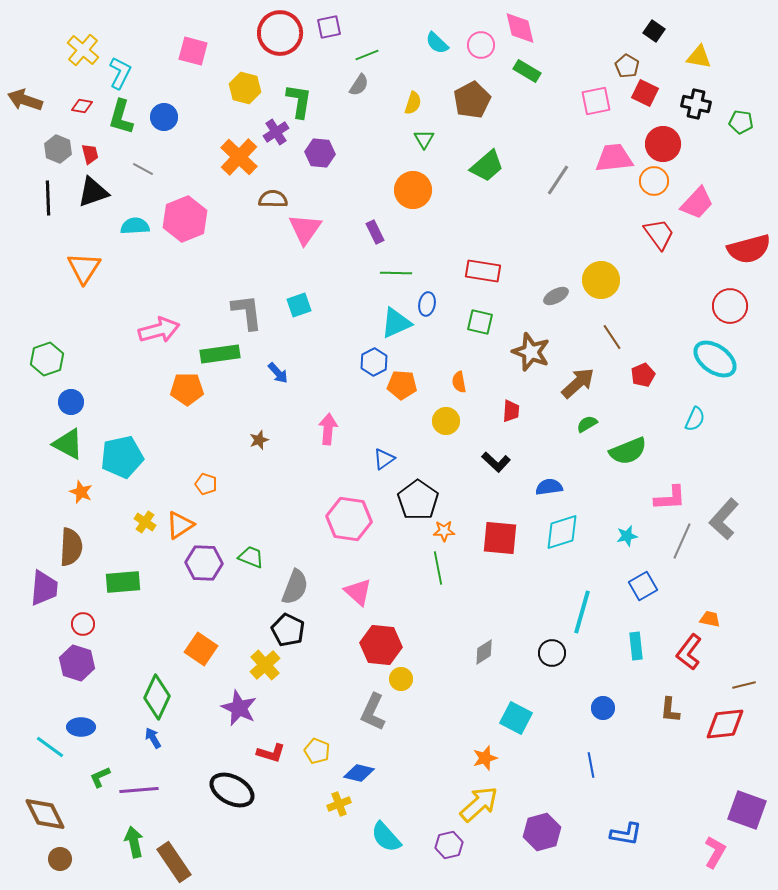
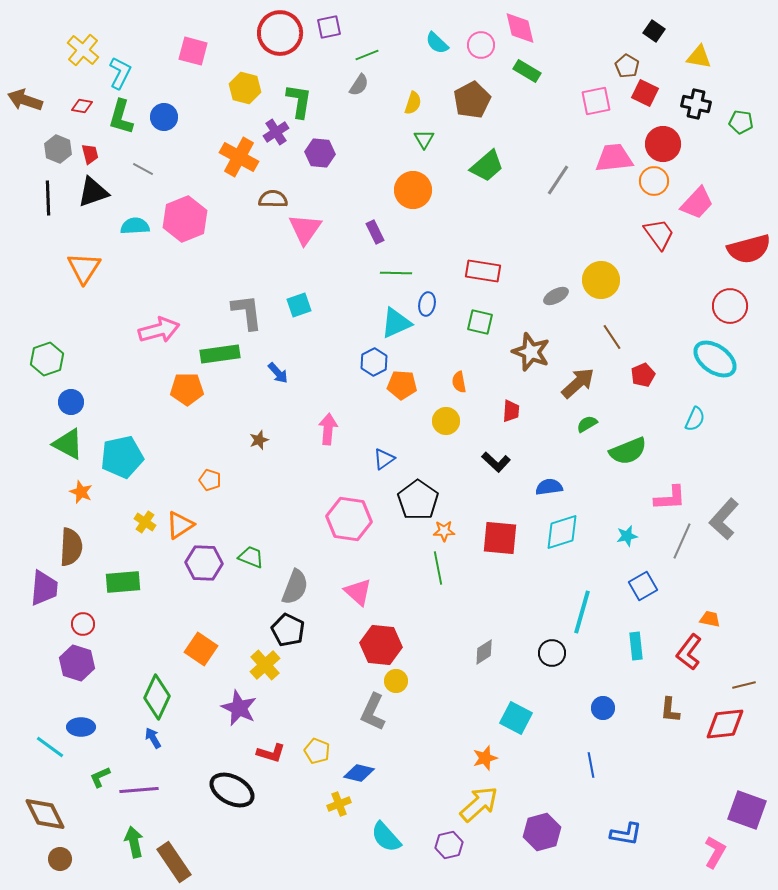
orange cross at (239, 157): rotated 15 degrees counterclockwise
orange pentagon at (206, 484): moved 4 px right, 4 px up
yellow circle at (401, 679): moved 5 px left, 2 px down
